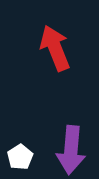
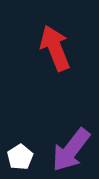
purple arrow: rotated 33 degrees clockwise
